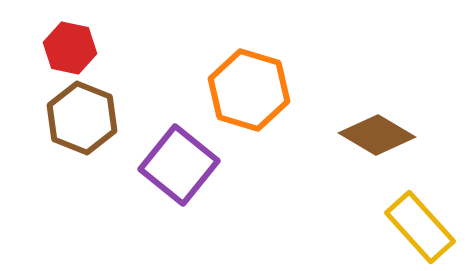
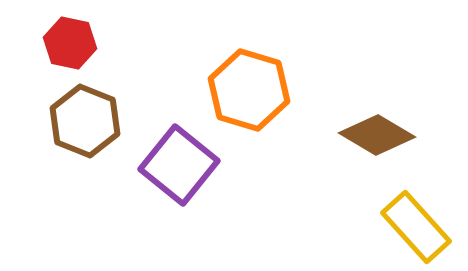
red hexagon: moved 5 px up
brown hexagon: moved 3 px right, 3 px down
yellow rectangle: moved 4 px left
